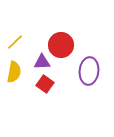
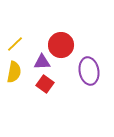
yellow line: moved 2 px down
purple ellipse: rotated 16 degrees counterclockwise
